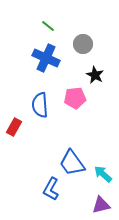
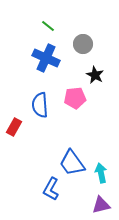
cyan arrow: moved 2 px left, 1 px up; rotated 36 degrees clockwise
